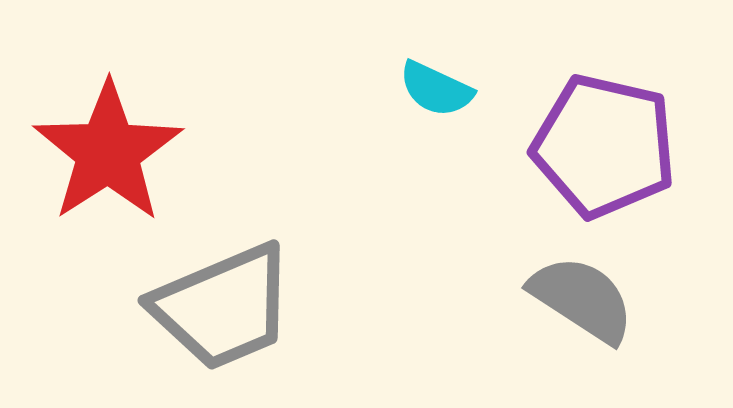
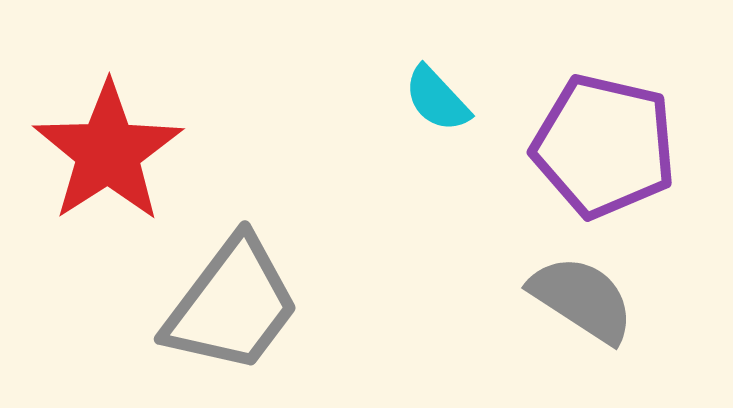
cyan semicircle: moved 1 px right, 10 px down; rotated 22 degrees clockwise
gray trapezoid: moved 9 px right, 2 px up; rotated 30 degrees counterclockwise
